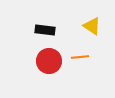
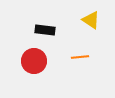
yellow triangle: moved 1 px left, 6 px up
red circle: moved 15 px left
